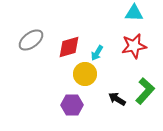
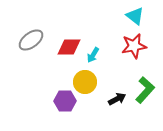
cyan triangle: moved 1 px right, 3 px down; rotated 36 degrees clockwise
red diamond: rotated 15 degrees clockwise
cyan arrow: moved 4 px left, 2 px down
yellow circle: moved 8 px down
green L-shape: moved 1 px up
black arrow: rotated 120 degrees clockwise
purple hexagon: moved 7 px left, 4 px up
